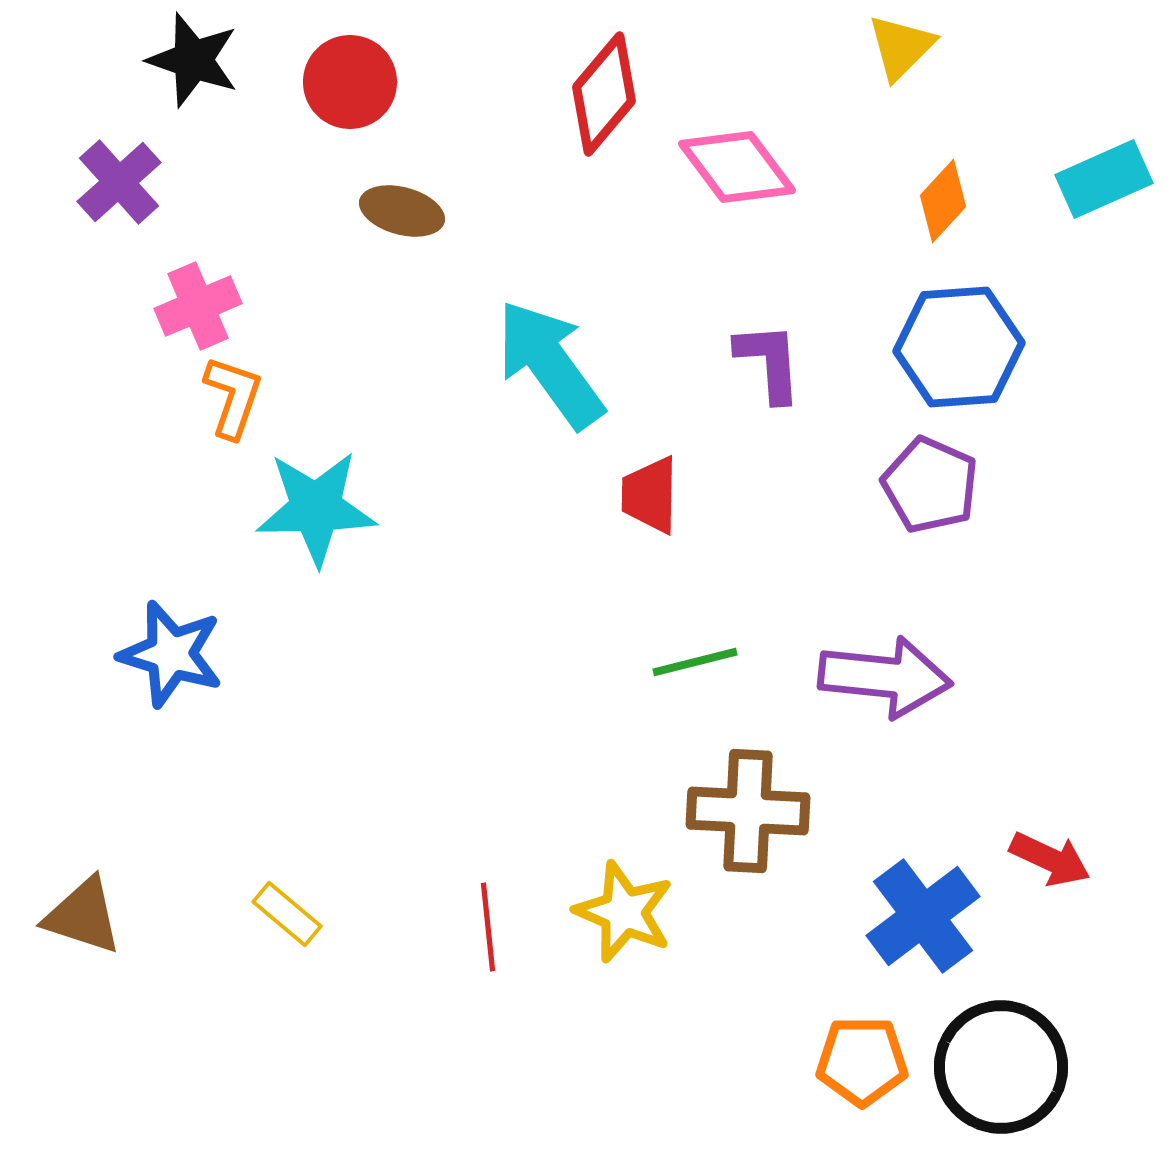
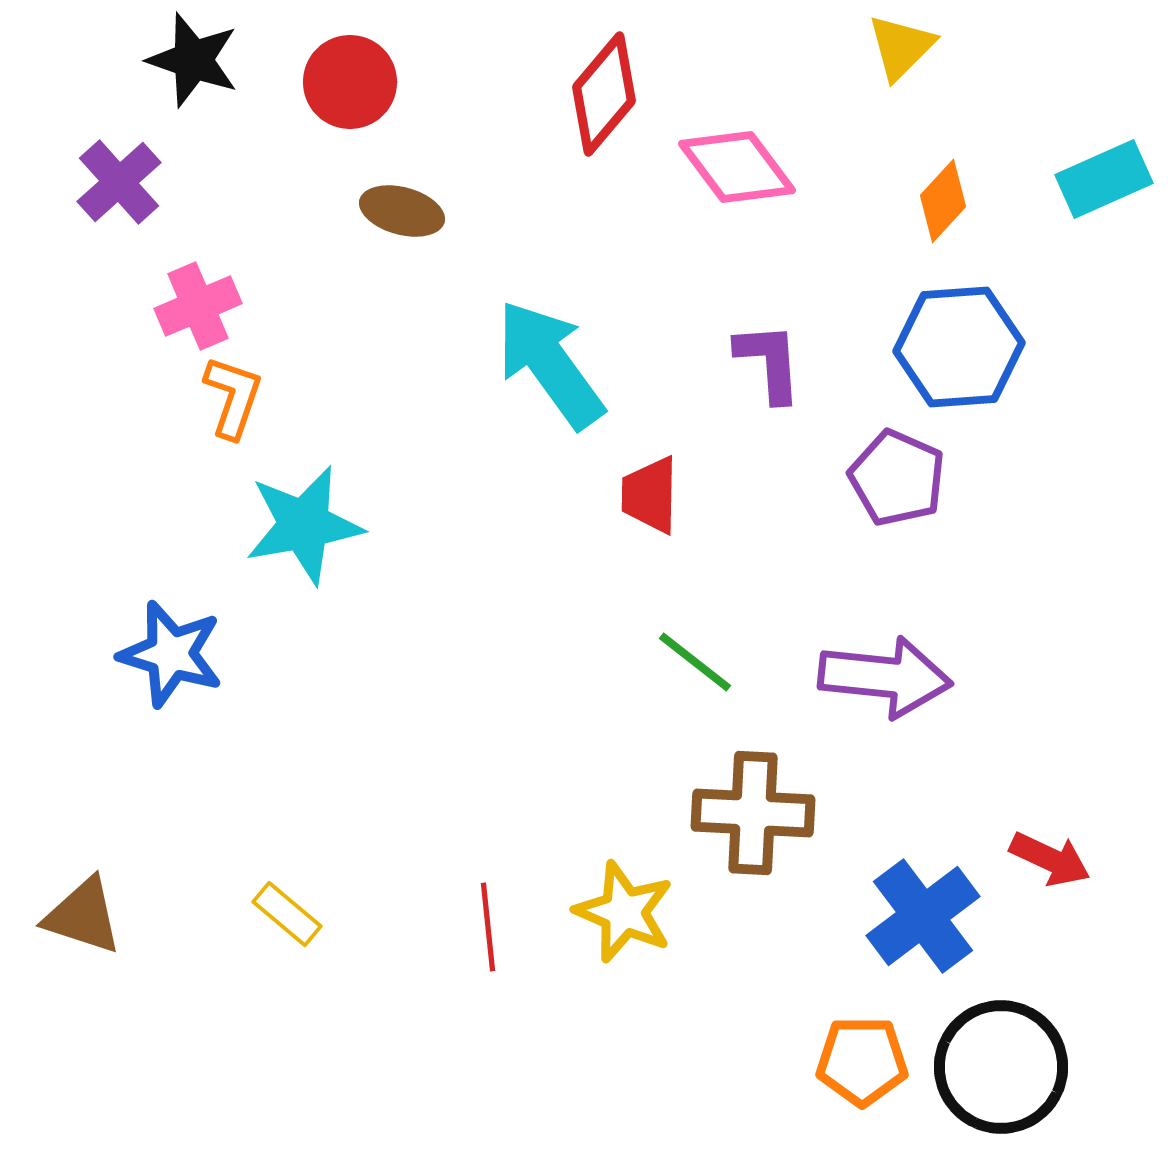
purple pentagon: moved 33 px left, 7 px up
cyan star: moved 12 px left, 17 px down; rotated 9 degrees counterclockwise
green line: rotated 52 degrees clockwise
brown cross: moved 5 px right, 2 px down
